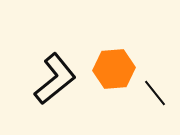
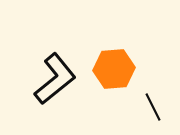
black line: moved 2 px left, 14 px down; rotated 12 degrees clockwise
